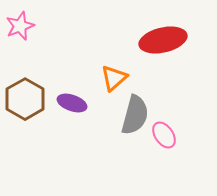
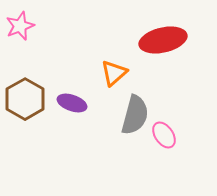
orange triangle: moved 5 px up
